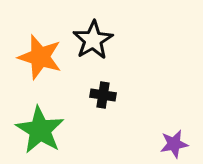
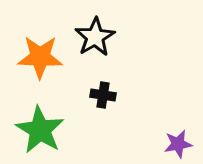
black star: moved 2 px right, 3 px up
orange star: rotated 15 degrees counterclockwise
purple star: moved 4 px right
